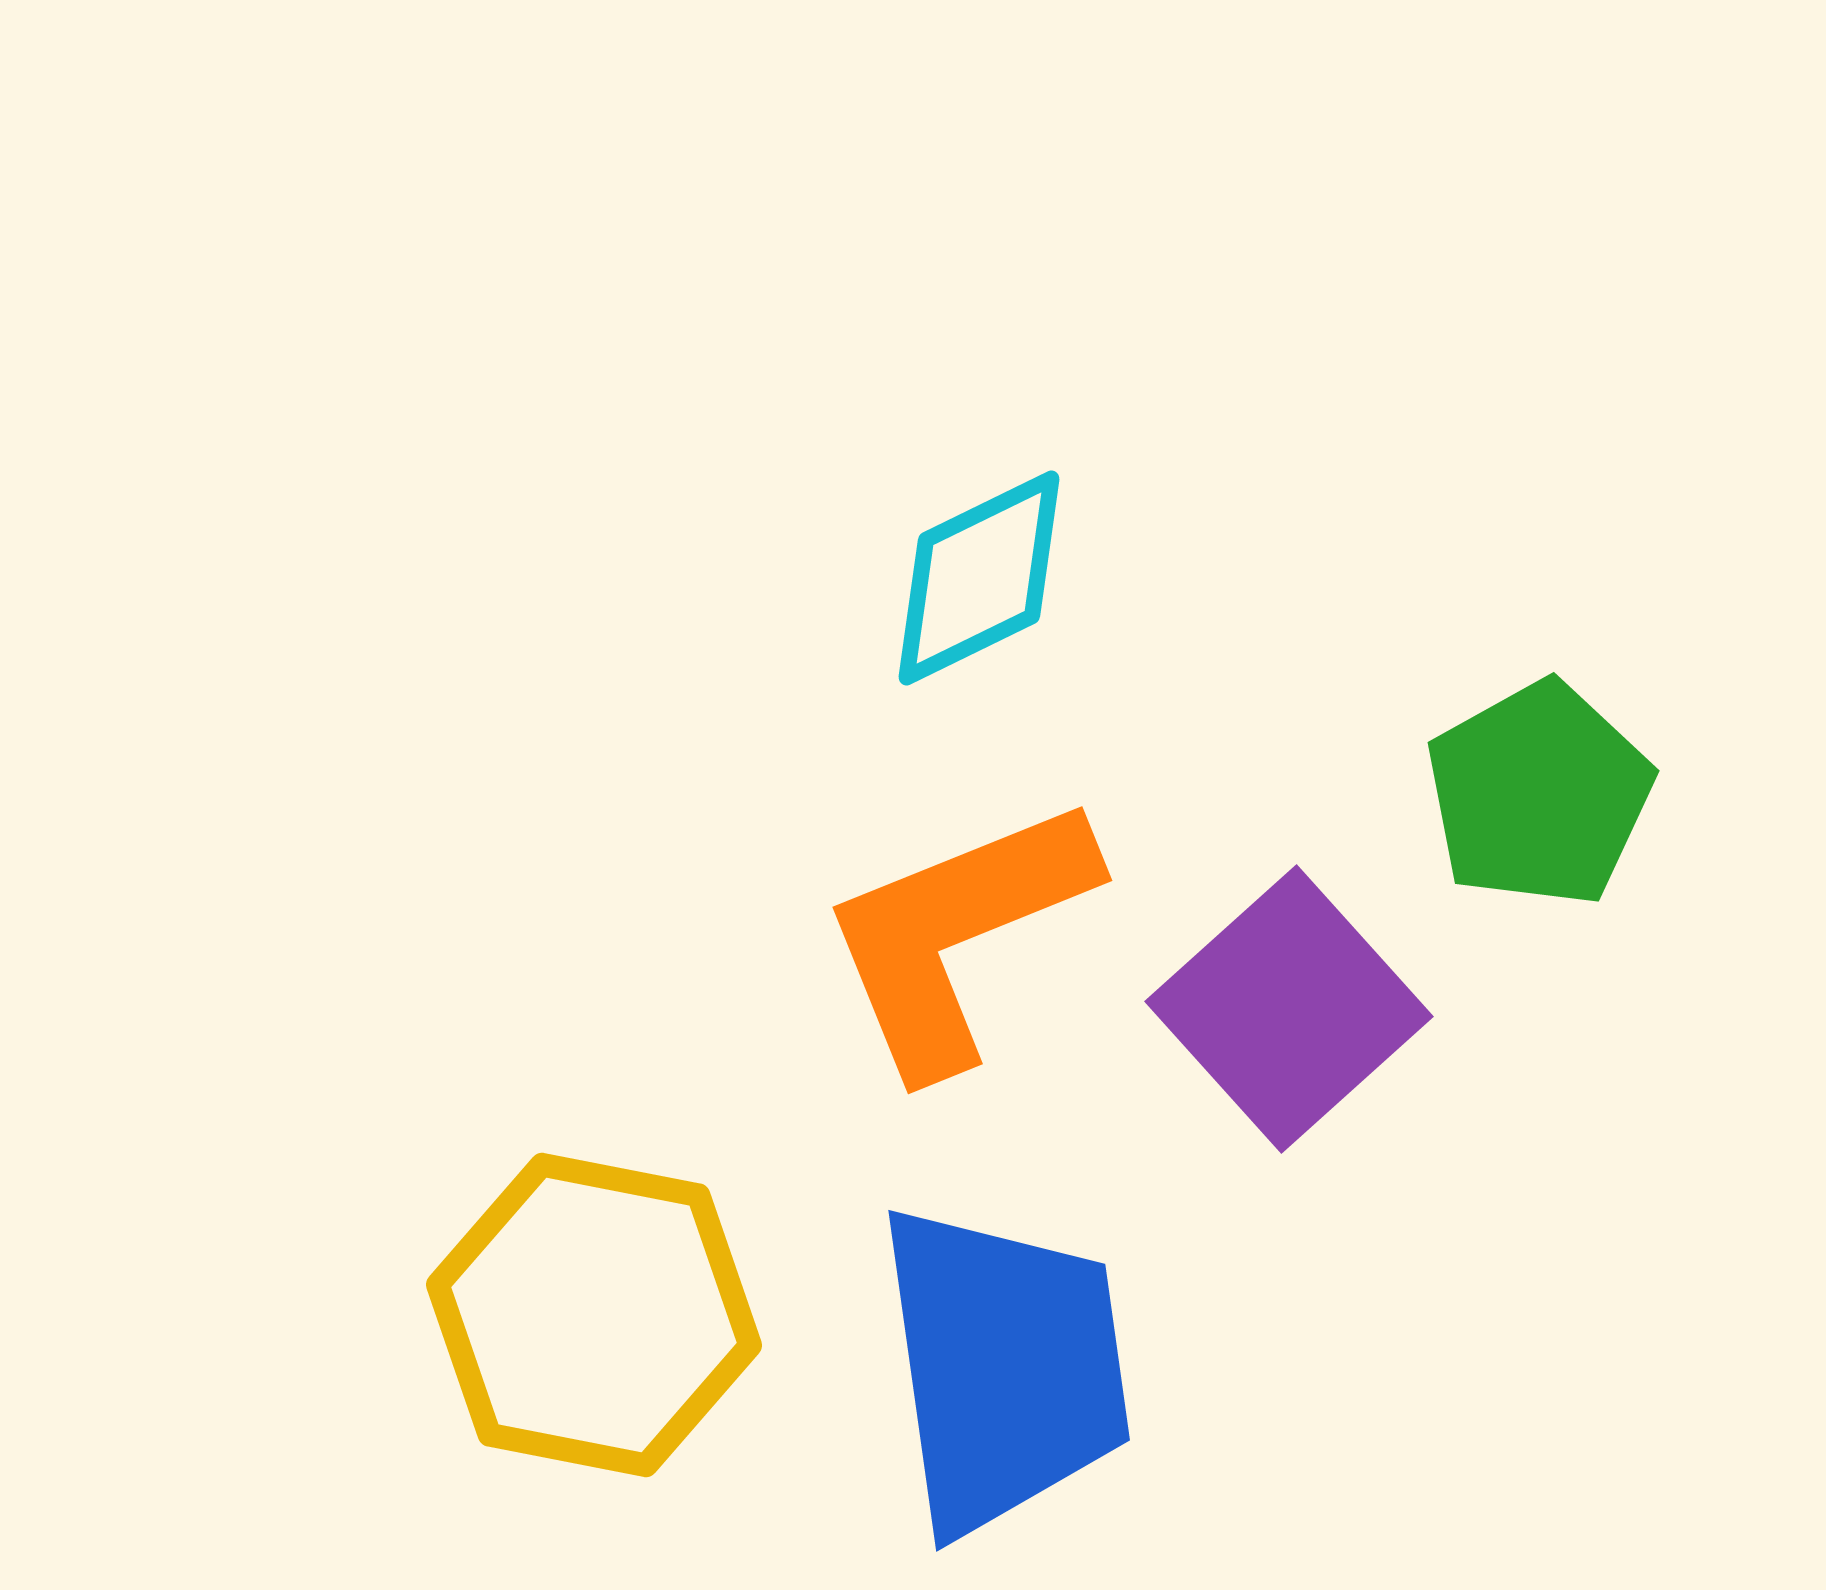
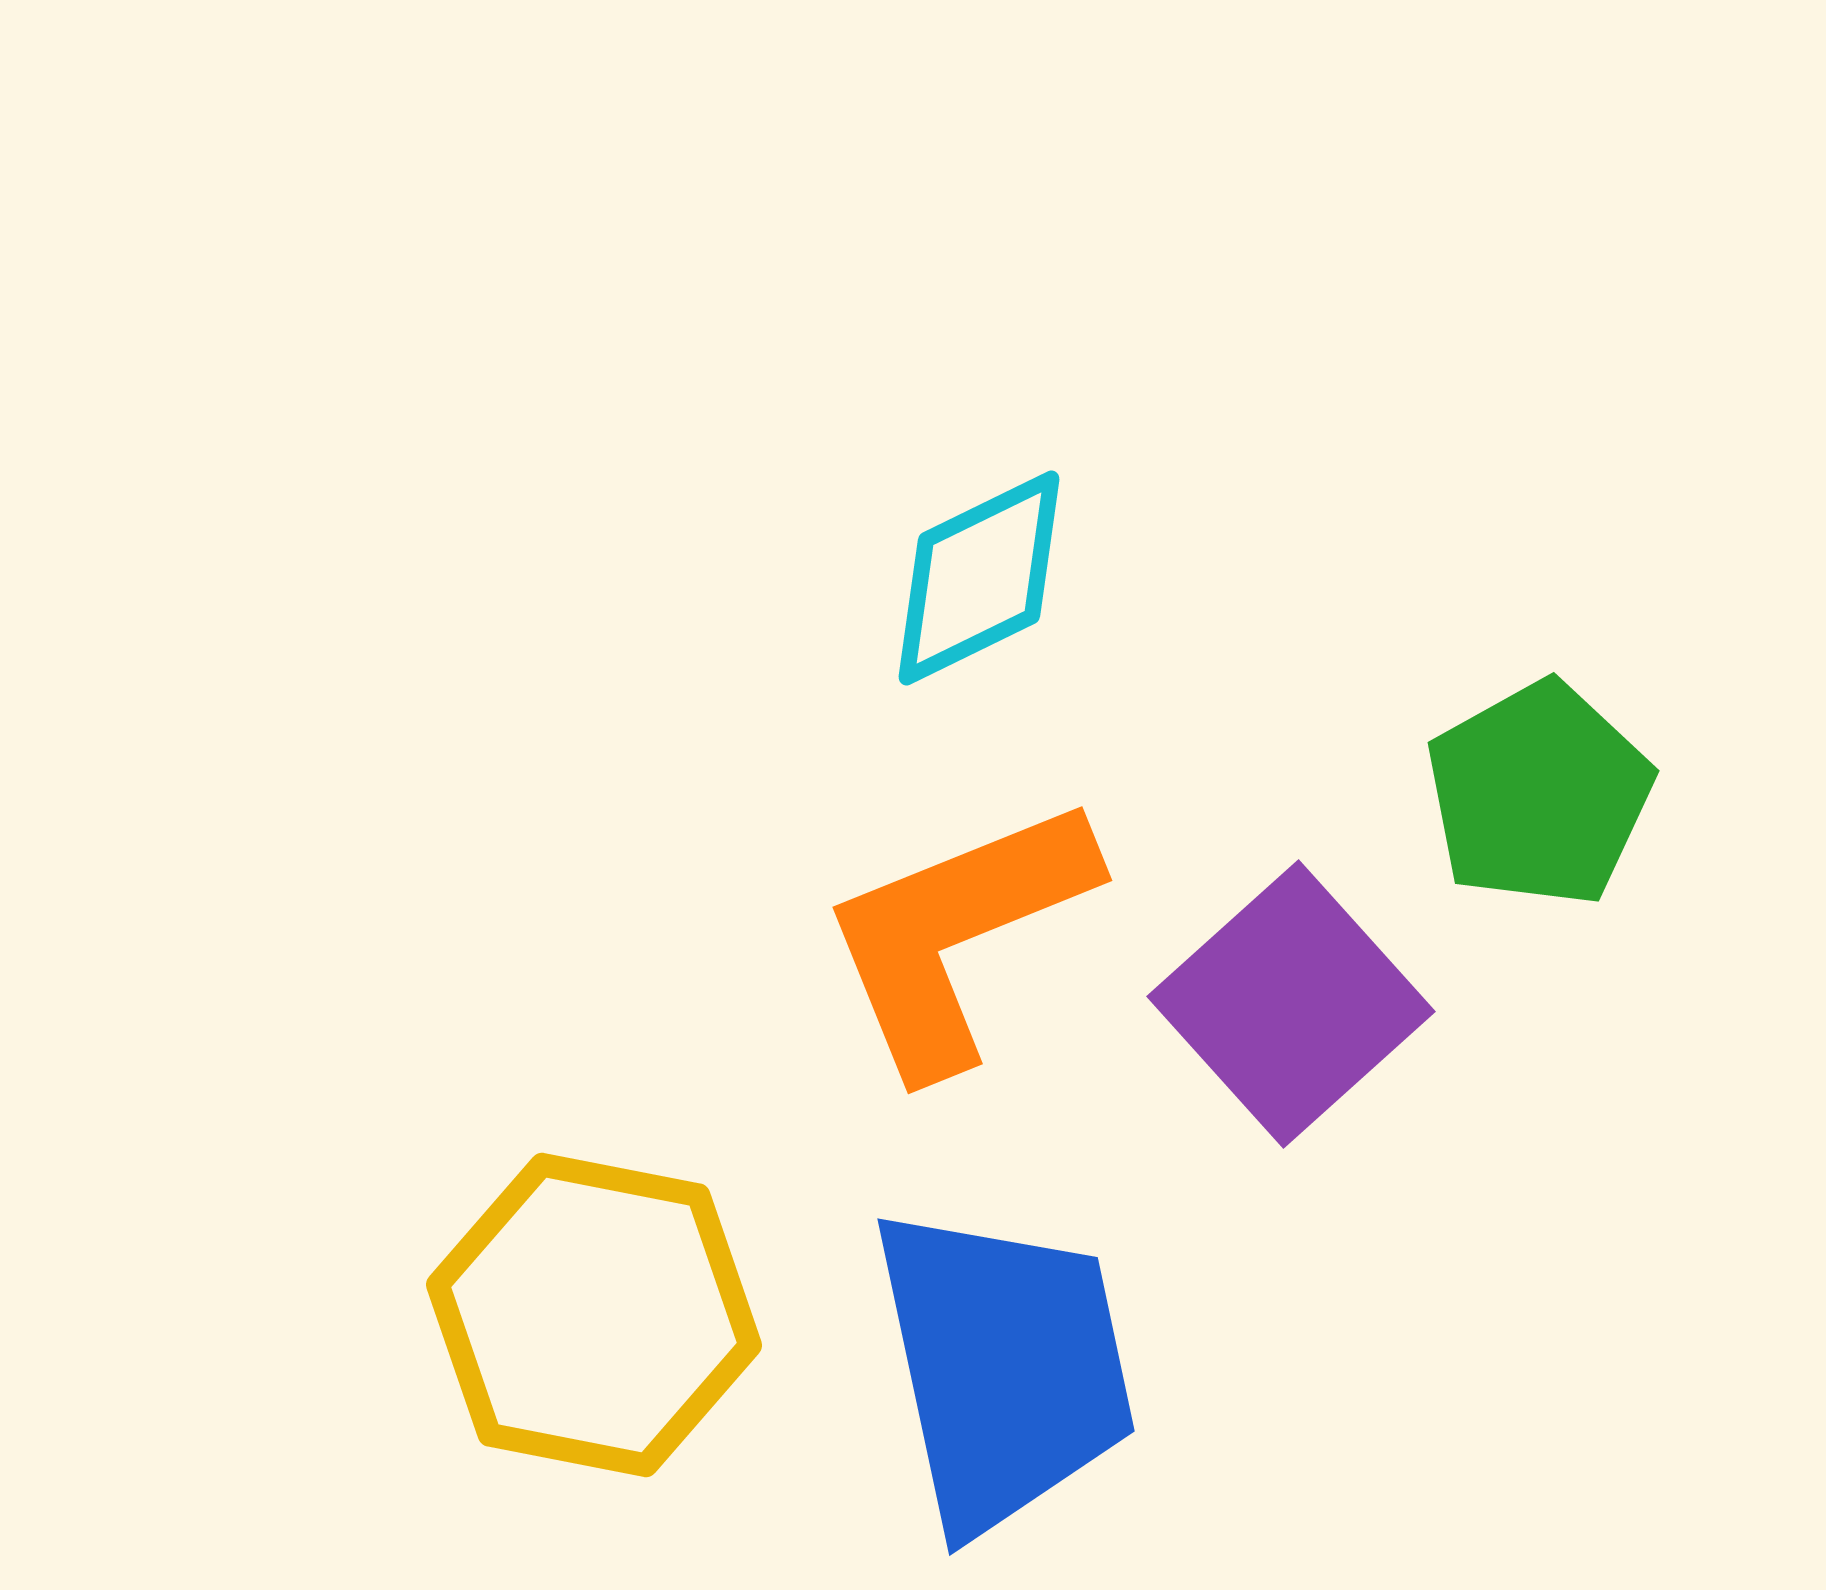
purple square: moved 2 px right, 5 px up
blue trapezoid: rotated 4 degrees counterclockwise
